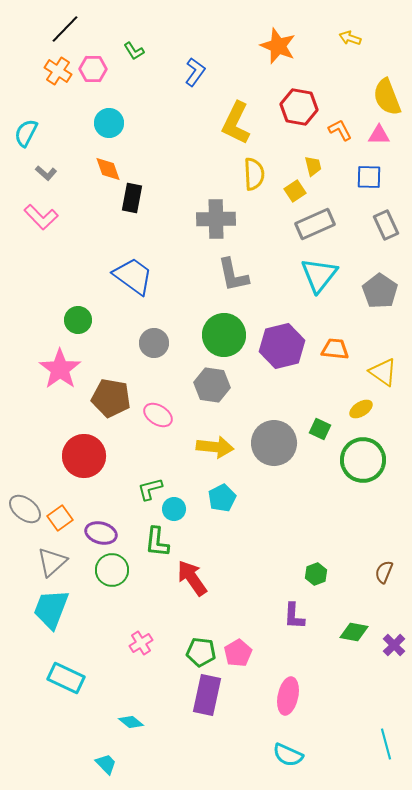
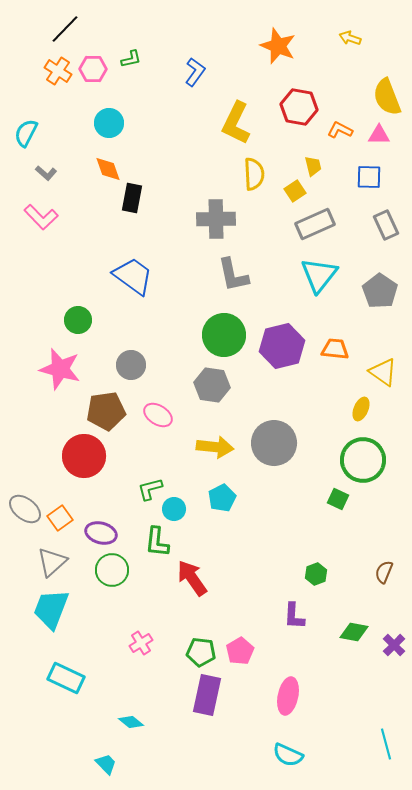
green L-shape at (134, 51): moved 3 px left, 8 px down; rotated 70 degrees counterclockwise
orange L-shape at (340, 130): rotated 35 degrees counterclockwise
gray circle at (154, 343): moved 23 px left, 22 px down
pink star at (60, 369): rotated 21 degrees counterclockwise
brown pentagon at (111, 398): moved 5 px left, 13 px down; rotated 18 degrees counterclockwise
yellow ellipse at (361, 409): rotated 35 degrees counterclockwise
green square at (320, 429): moved 18 px right, 70 px down
pink pentagon at (238, 653): moved 2 px right, 2 px up
